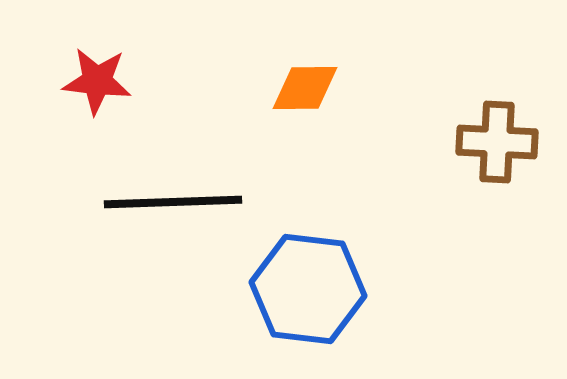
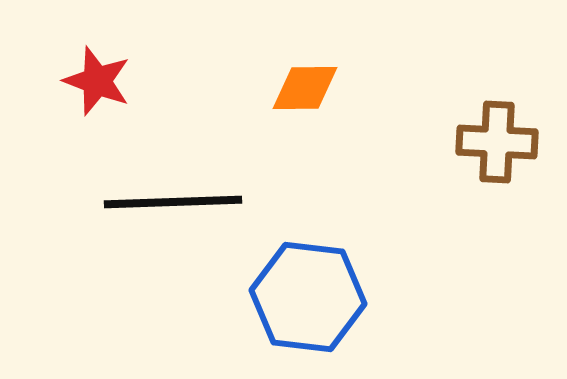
red star: rotated 14 degrees clockwise
blue hexagon: moved 8 px down
